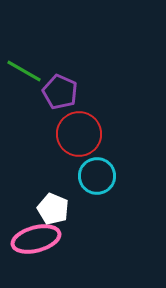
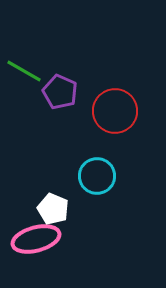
red circle: moved 36 px right, 23 px up
